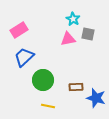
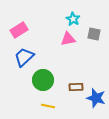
gray square: moved 6 px right
